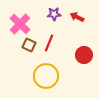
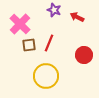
purple star: moved 4 px up; rotated 24 degrees clockwise
brown square: rotated 32 degrees counterclockwise
